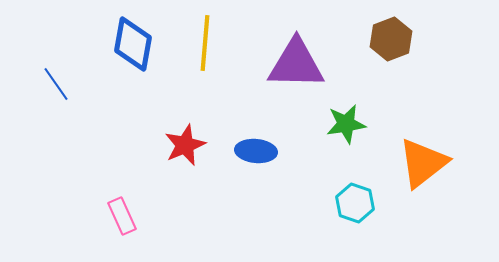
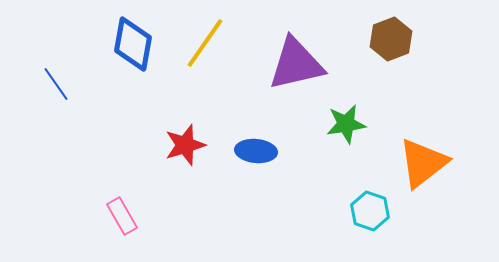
yellow line: rotated 30 degrees clockwise
purple triangle: rotated 14 degrees counterclockwise
red star: rotated 6 degrees clockwise
cyan hexagon: moved 15 px right, 8 px down
pink rectangle: rotated 6 degrees counterclockwise
